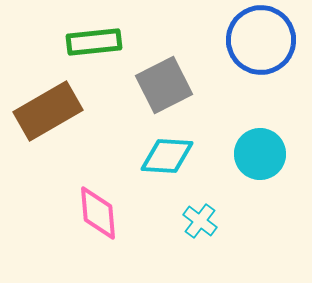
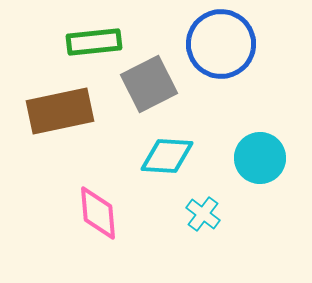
blue circle: moved 40 px left, 4 px down
gray square: moved 15 px left, 1 px up
brown rectangle: moved 12 px right; rotated 18 degrees clockwise
cyan circle: moved 4 px down
cyan cross: moved 3 px right, 7 px up
